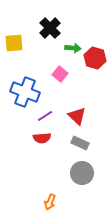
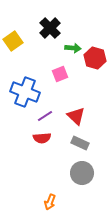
yellow square: moved 1 px left, 2 px up; rotated 30 degrees counterclockwise
pink square: rotated 28 degrees clockwise
red triangle: moved 1 px left
